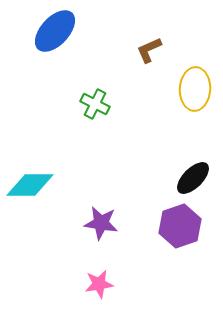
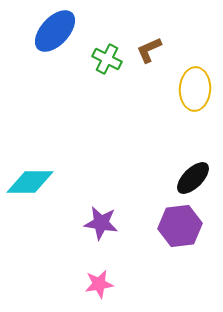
green cross: moved 12 px right, 45 px up
cyan diamond: moved 3 px up
purple hexagon: rotated 12 degrees clockwise
